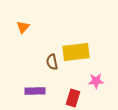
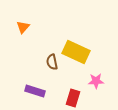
yellow rectangle: rotated 32 degrees clockwise
purple rectangle: rotated 18 degrees clockwise
